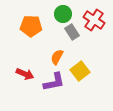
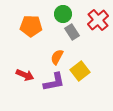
red cross: moved 4 px right; rotated 15 degrees clockwise
red arrow: moved 1 px down
